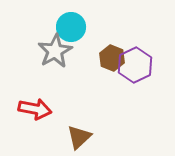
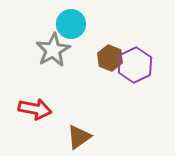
cyan circle: moved 3 px up
gray star: moved 2 px left, 1 px up
brown hexagon: moved 2 px left
brown triangle: rotated 8 degrees clockwise
